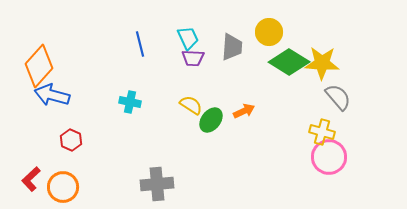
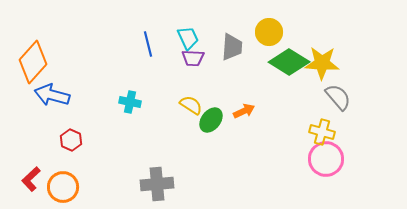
blue line: moved 8 px right
orange diamond: moved 6 px left, 4 px up
pink circle: moved 3 px left, 2 px down
